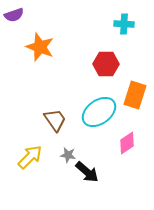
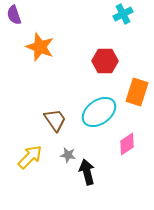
purple semicircle: rotated 90 degrees clockwise
cyan cross: moved 1 px left, 10 px up; rotated 30 degrees counterclockwise
red hexagon: moved 1 px left, 3 px up
orange rectangle: moved 2 px right, 3 px up
pink diamond: moved 1 px down
black arrow: rotated 145 degrees counterclockwise
